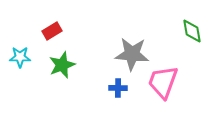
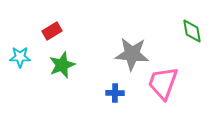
pink trapezoid: moved 1 px down
blue cross: moved 3 px left, 5 px down
